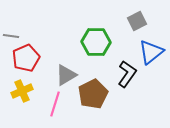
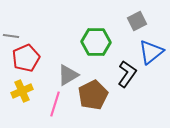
gray triangle: moved 2 px right
brown pentagon: moved 1 px down
